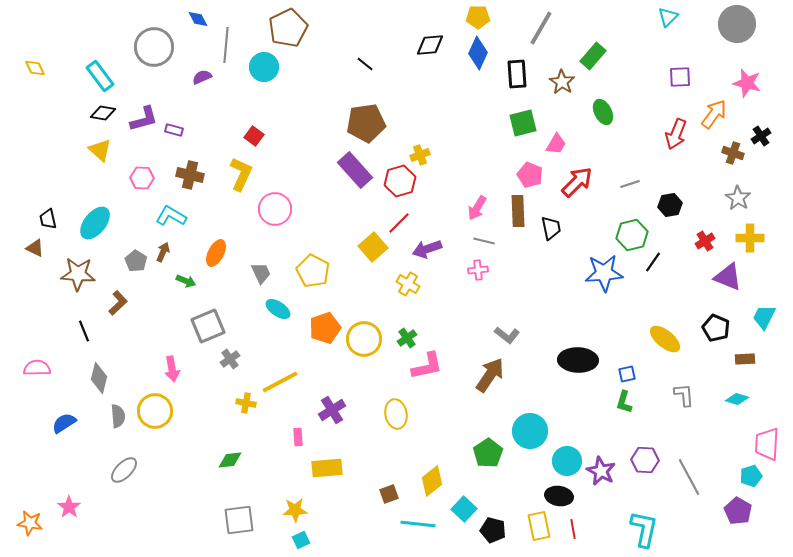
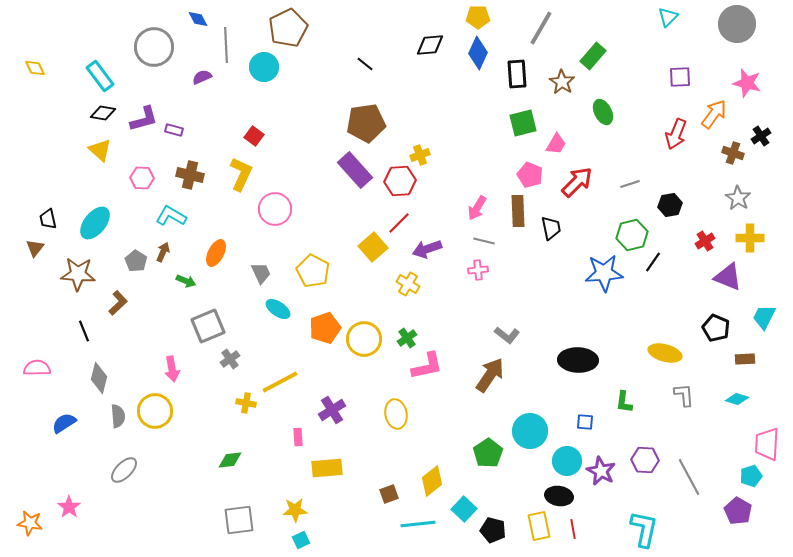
gray line at (226, 45): rotated 8 degrees counterclockwise
red hexagon at (400, 181): rotated 12 degrees clockwise
brown triangle at (35, 248): rotated 42 degrees clockwise
yellow ellipse at (665, 339): moved 14 px down; rotated 24 degrees counterclockwise
blue square at (627, 374): moved 42 px left, 48 px down; rotated 18 degrees clockwise
green L-shape at (624, 402): rotated 10 degrees counterclockwise
cyan line at (418, 524): rotated 12 degrees counterclockwise
